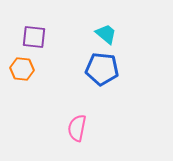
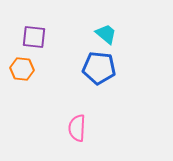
blue pentagon: moved 3 px left, 1 px up
pink semicircle: rotated 8 degrees counterclockwise
